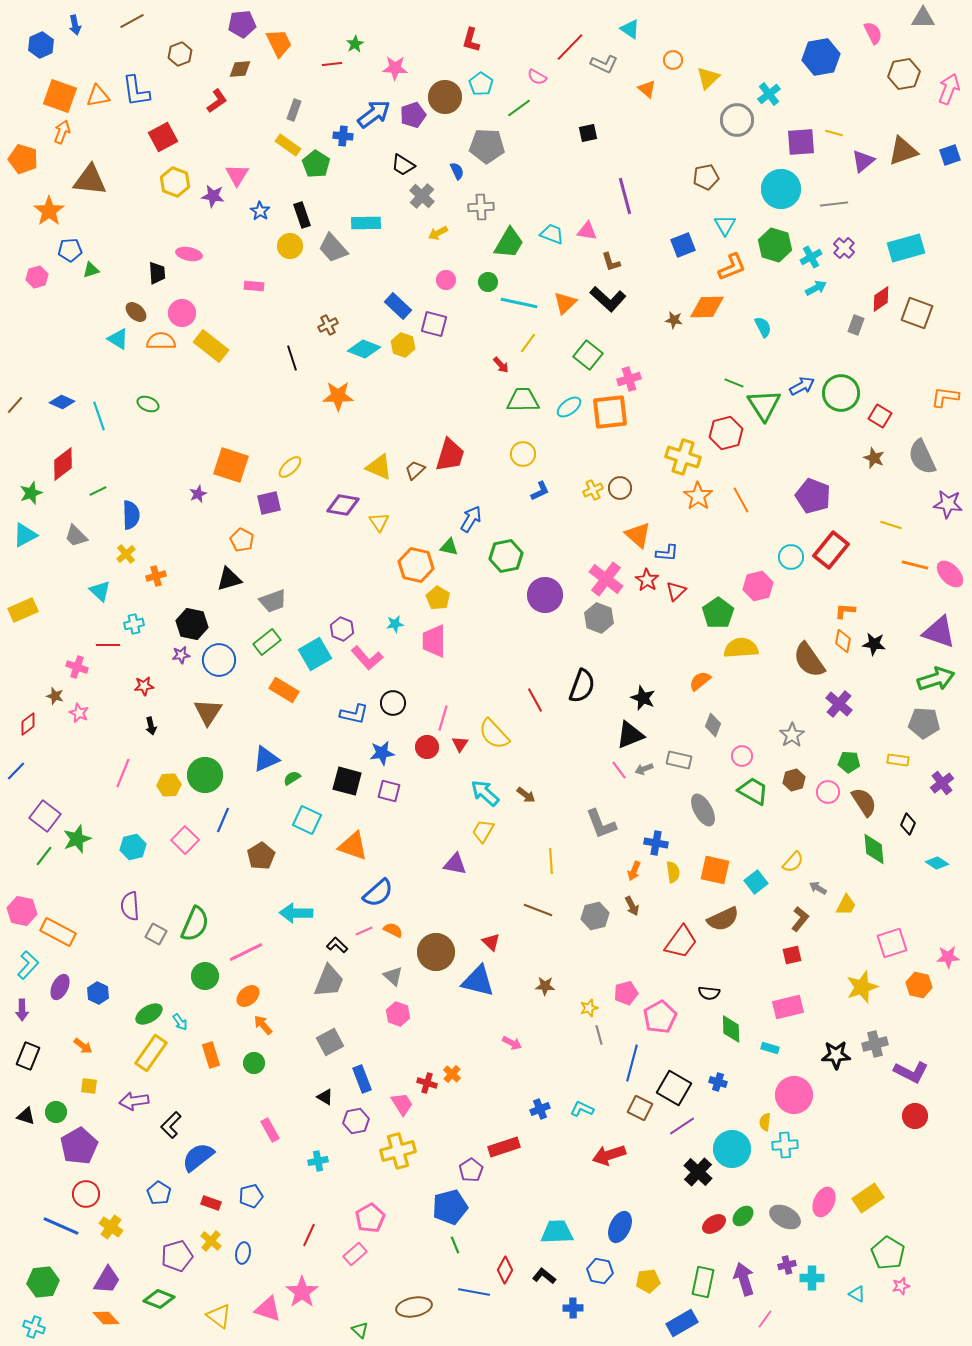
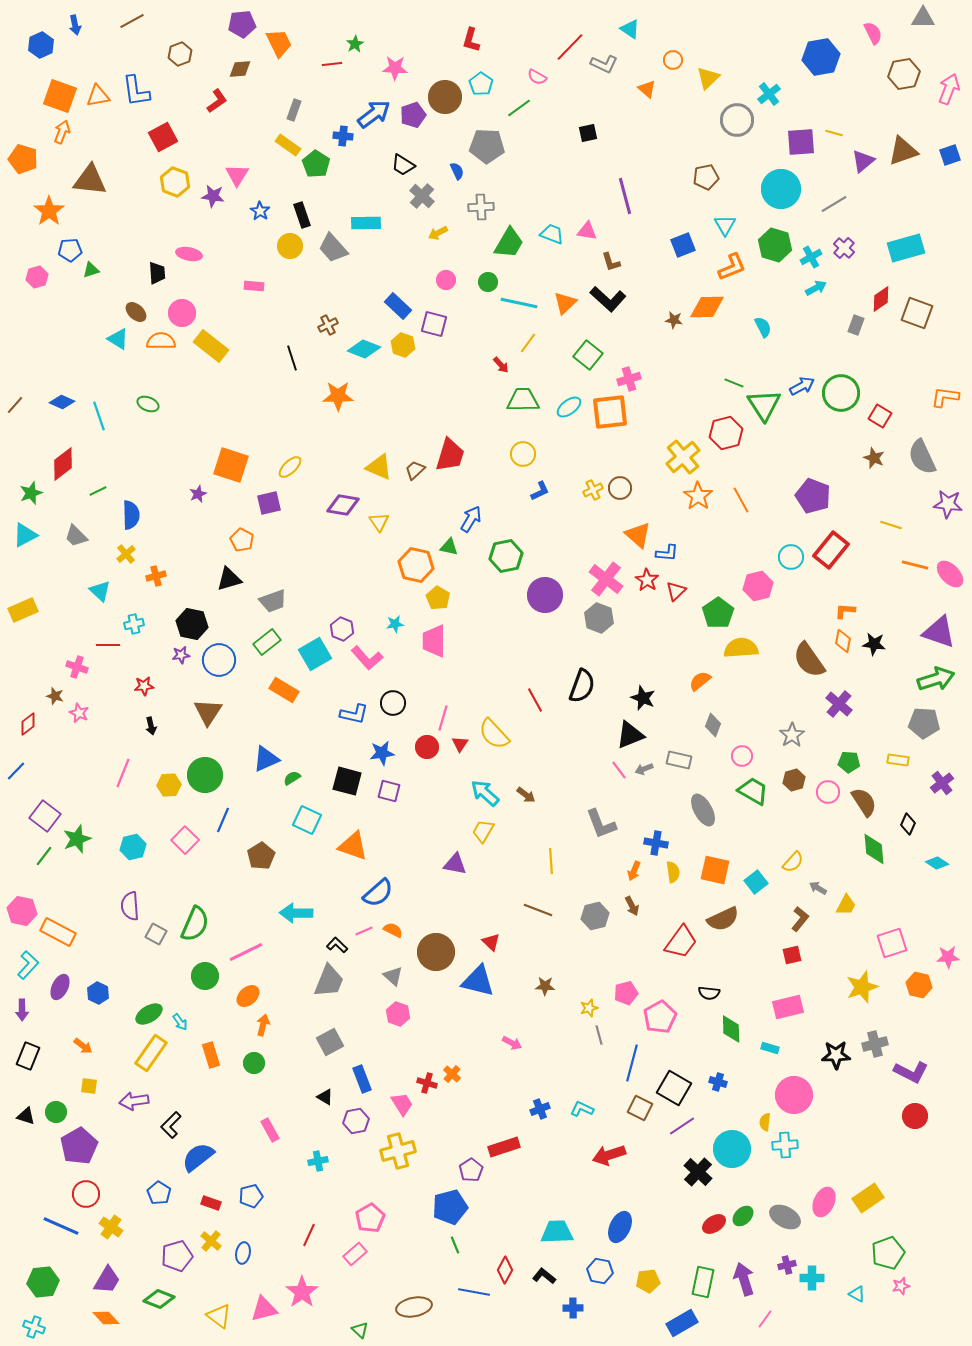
gray line at (834, 204): rotated 24 degrees counterclockwise
yellow cross at (683, 457): rotated 32 degrees clockwise
orange arrow at (263, 1025): rotated 55 degrees clockwise
green pentagon at (888, 1253): rotated 20 degrees clockwise
pink triangle at (268, 1309): moved 4 px left; rotated 32 degrees counterclockwise
